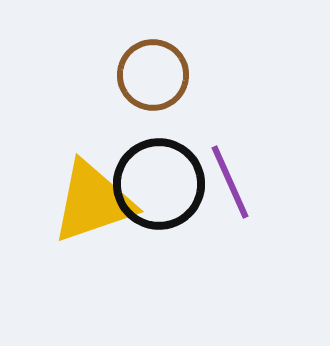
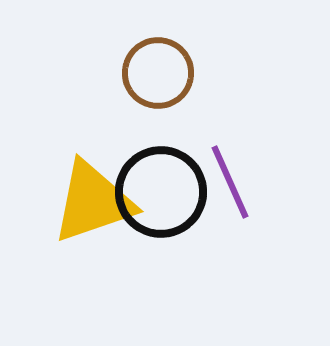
brown circle: moved 5 px right, 2 px up
black circle: moved 2 px right, 8 px down
